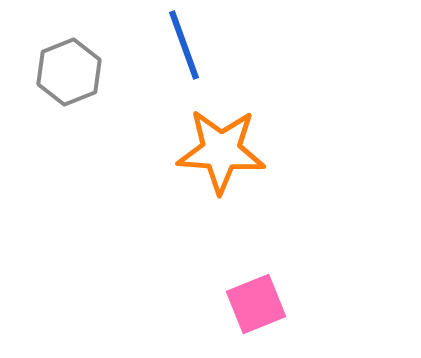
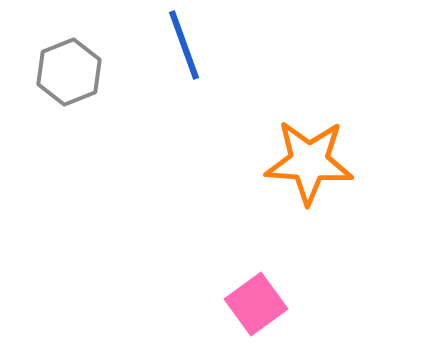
orange star: moved 88 px right, 11 px down
pink square: rotated 14 degrees counterclockwise
